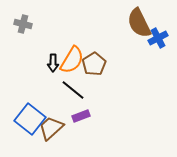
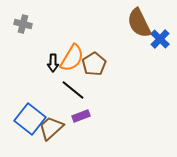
blue cross: moved 2 px right, 1 px down; rotated 18 degrees counterclockwise
orange semicircle: moved 2 px up
